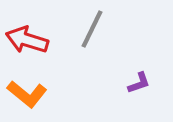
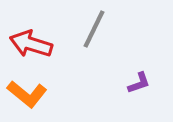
gray line: moved 2 px right
red arrow: moved 4 px right, 4 px down
